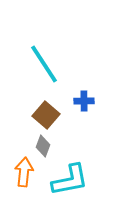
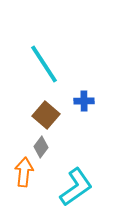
gray diamond: moved 2 px left, 1 px down; rotated 15 degrees clockwise
cyan L-shape: moved 6 px right, 7 px down; rotated 24 degrees counterclockwise
